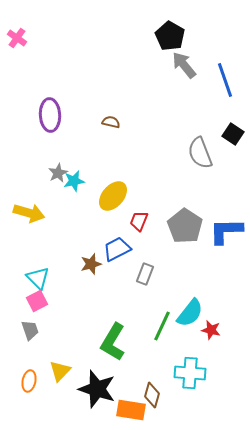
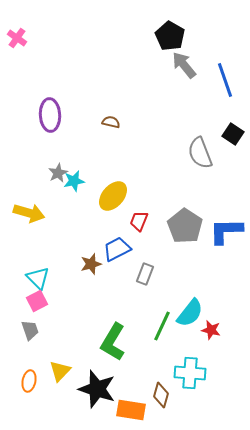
brown diamond: moved 9 px right
